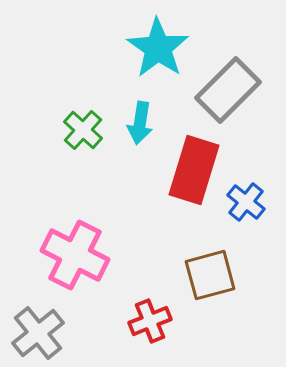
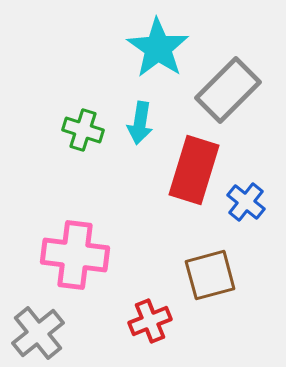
green cross: rotated 24 degrees counterclockwise
pink cross: rotated 20 degrees counterclockwise
